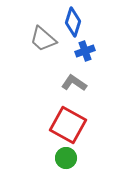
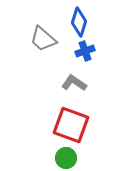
blue diamond: moved 6 px right
red square: moved 3 px right; rotated 9 degrees counterclockwise
